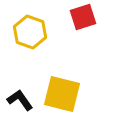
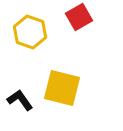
red square: moved 4 px left; rotated 12 degrees counterclockwise
yellow square: moved 6 px up
